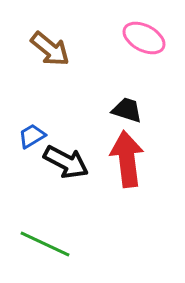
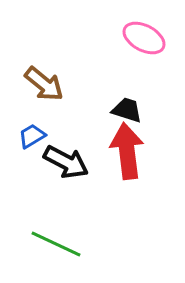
brown arrow: moved 6 px left, 35 px down
red arrow: moved 8 px up
green line: moved 11 px right
